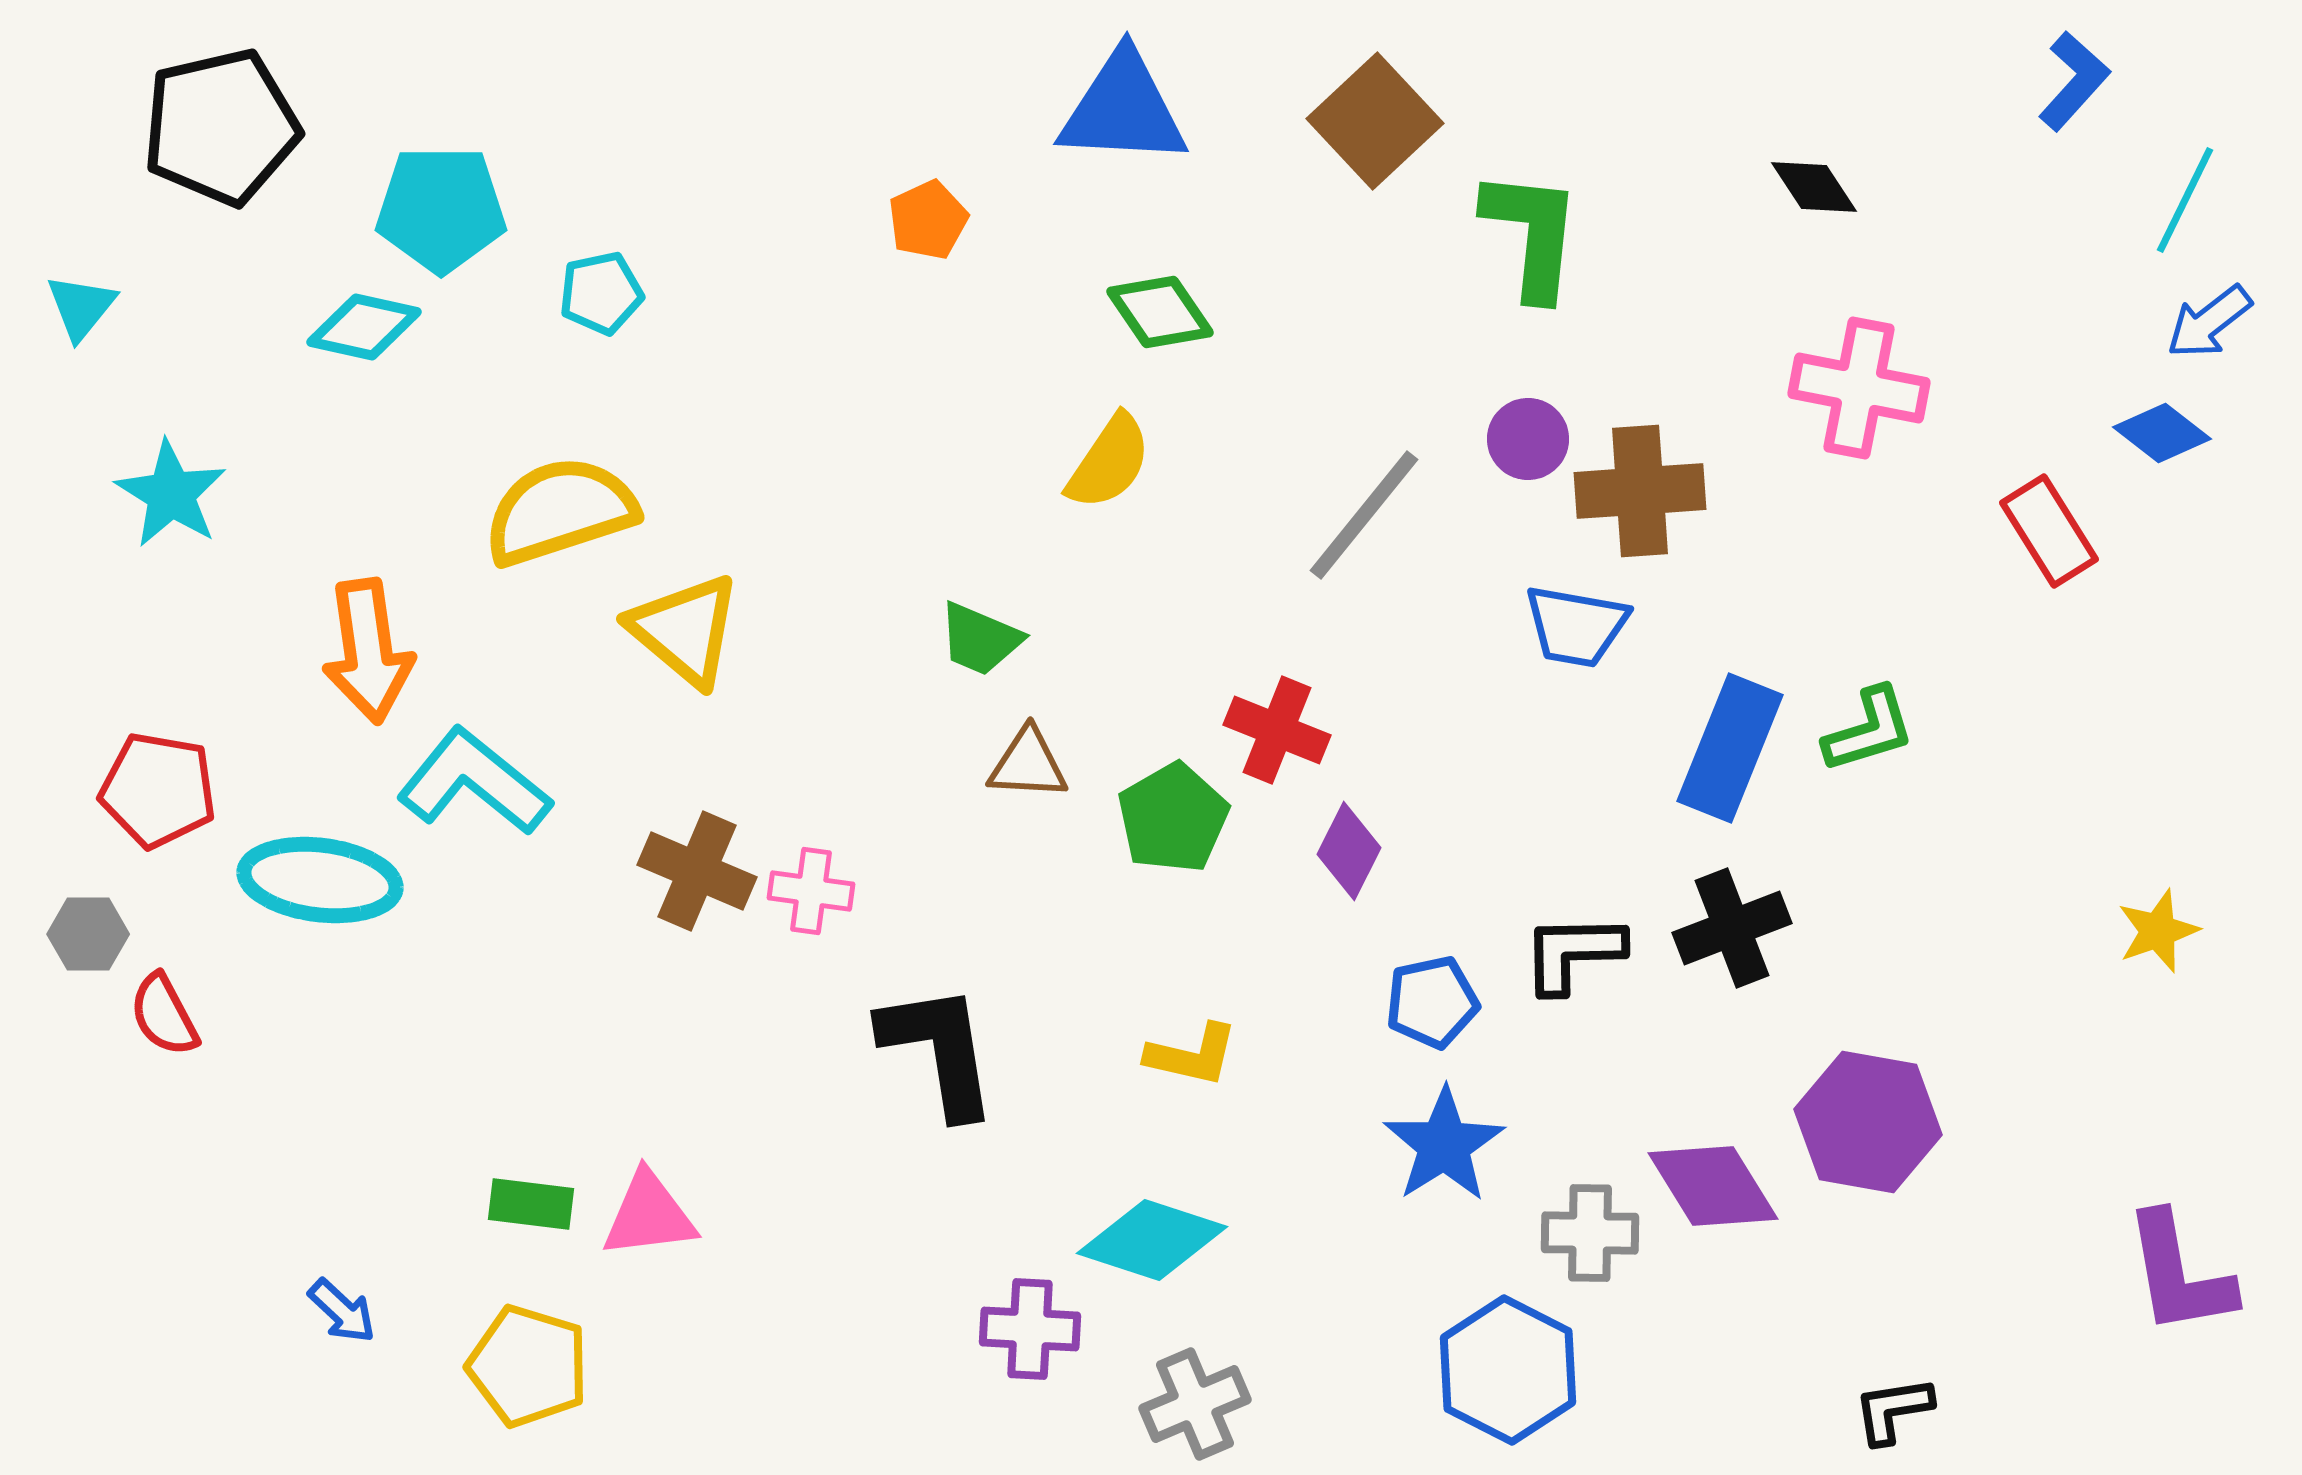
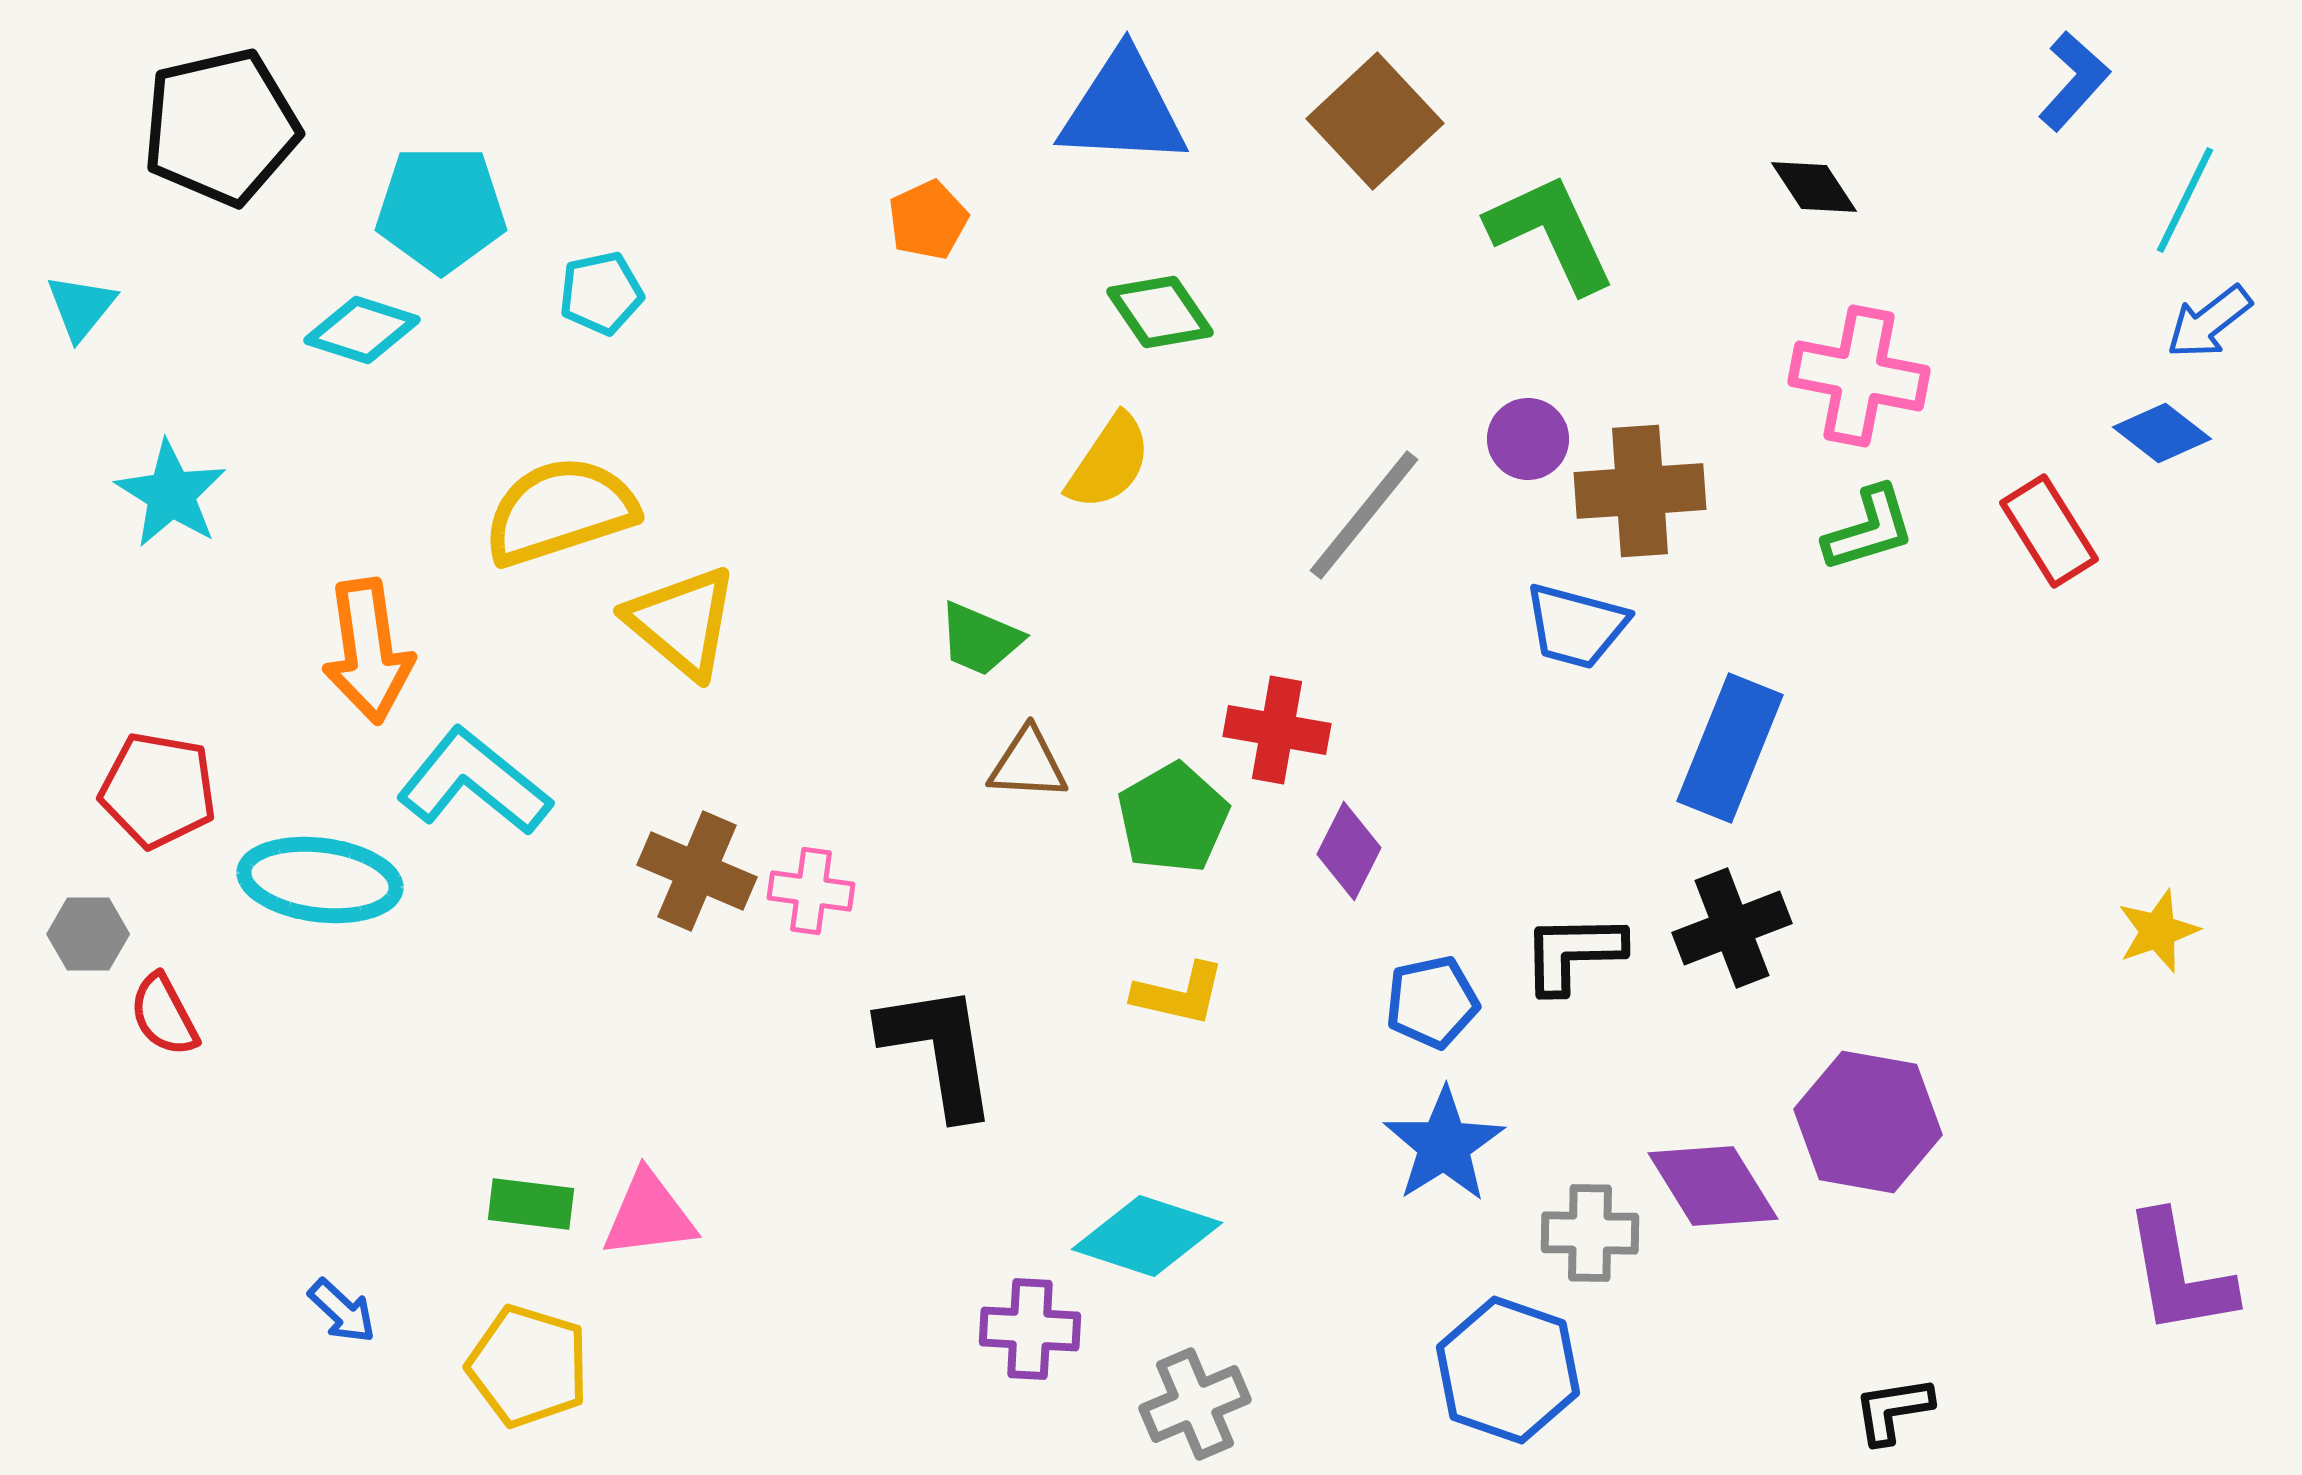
green L-shape at (1532, 234): moved 19 px right, 1 px up; rotated 31 degrees counterclockwise
cyan diamond at (364, 327): moved 2 px left, 3 px down; rotated 5 degrees clockwise
pink cross at (1859, 388): moved 12 px up
blue trapezoid at (1576, 626): rotated 5 degrees clockwise
yellow triangle at (685, 630): moved 3 px left, 8 px up
red cross at (1277, 730): rotated 12 degrees counterclockwise
green L-shape at (1869, 730): moved 201 px up
yellow L-shape at (1192, 1055): moved 13 px left, 61 px up
cyan diamond at (1152, 1240): moved 5 px left, 4 px up
blue hexagon at (1508, 1370): rotated 8 degrees counterclockwise
